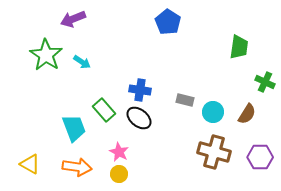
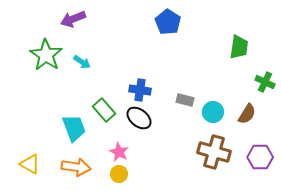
orange arrow: moved 1 px left
